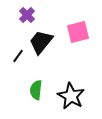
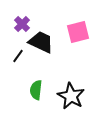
purple cross: moved 5 px left, 9 px down
black trapezoid: rotated 76 degrees clockwise
